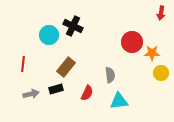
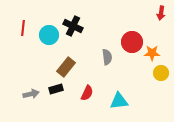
red line: moved 36 px up
gray semicircle: moved 3 px left, 18 px up
